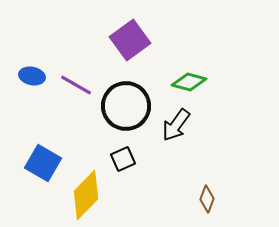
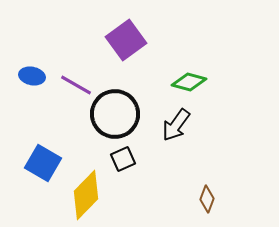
purple square: moved 4 px left
black circle: moved 11 px left, 8 px down
